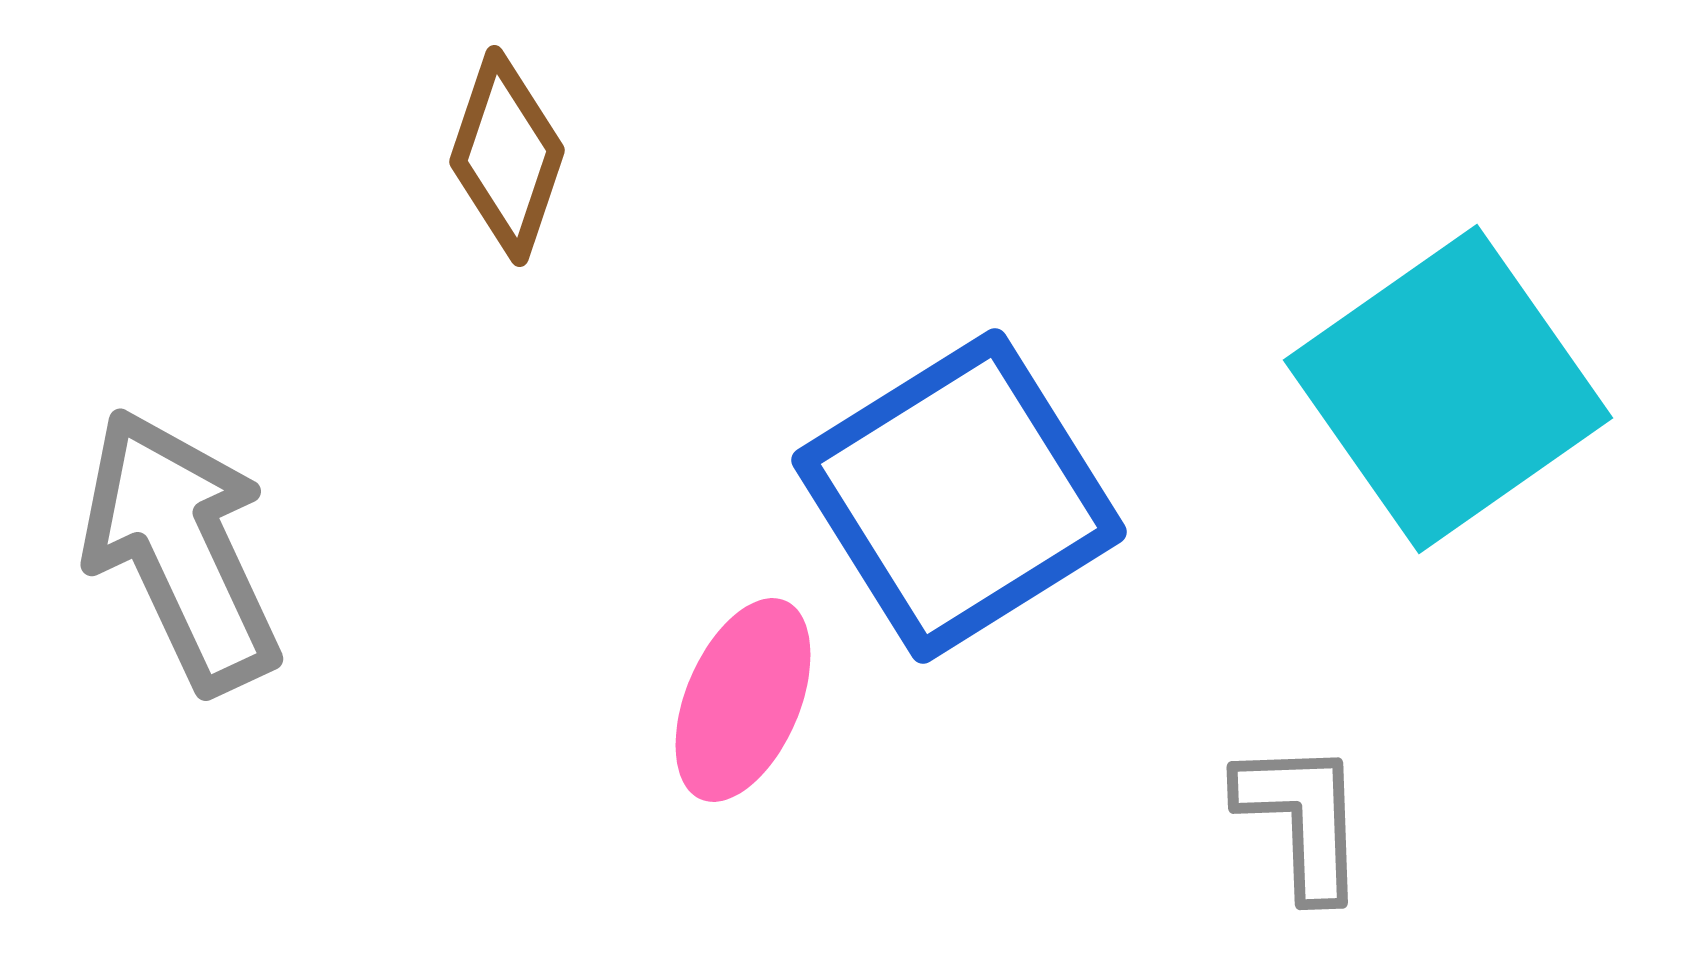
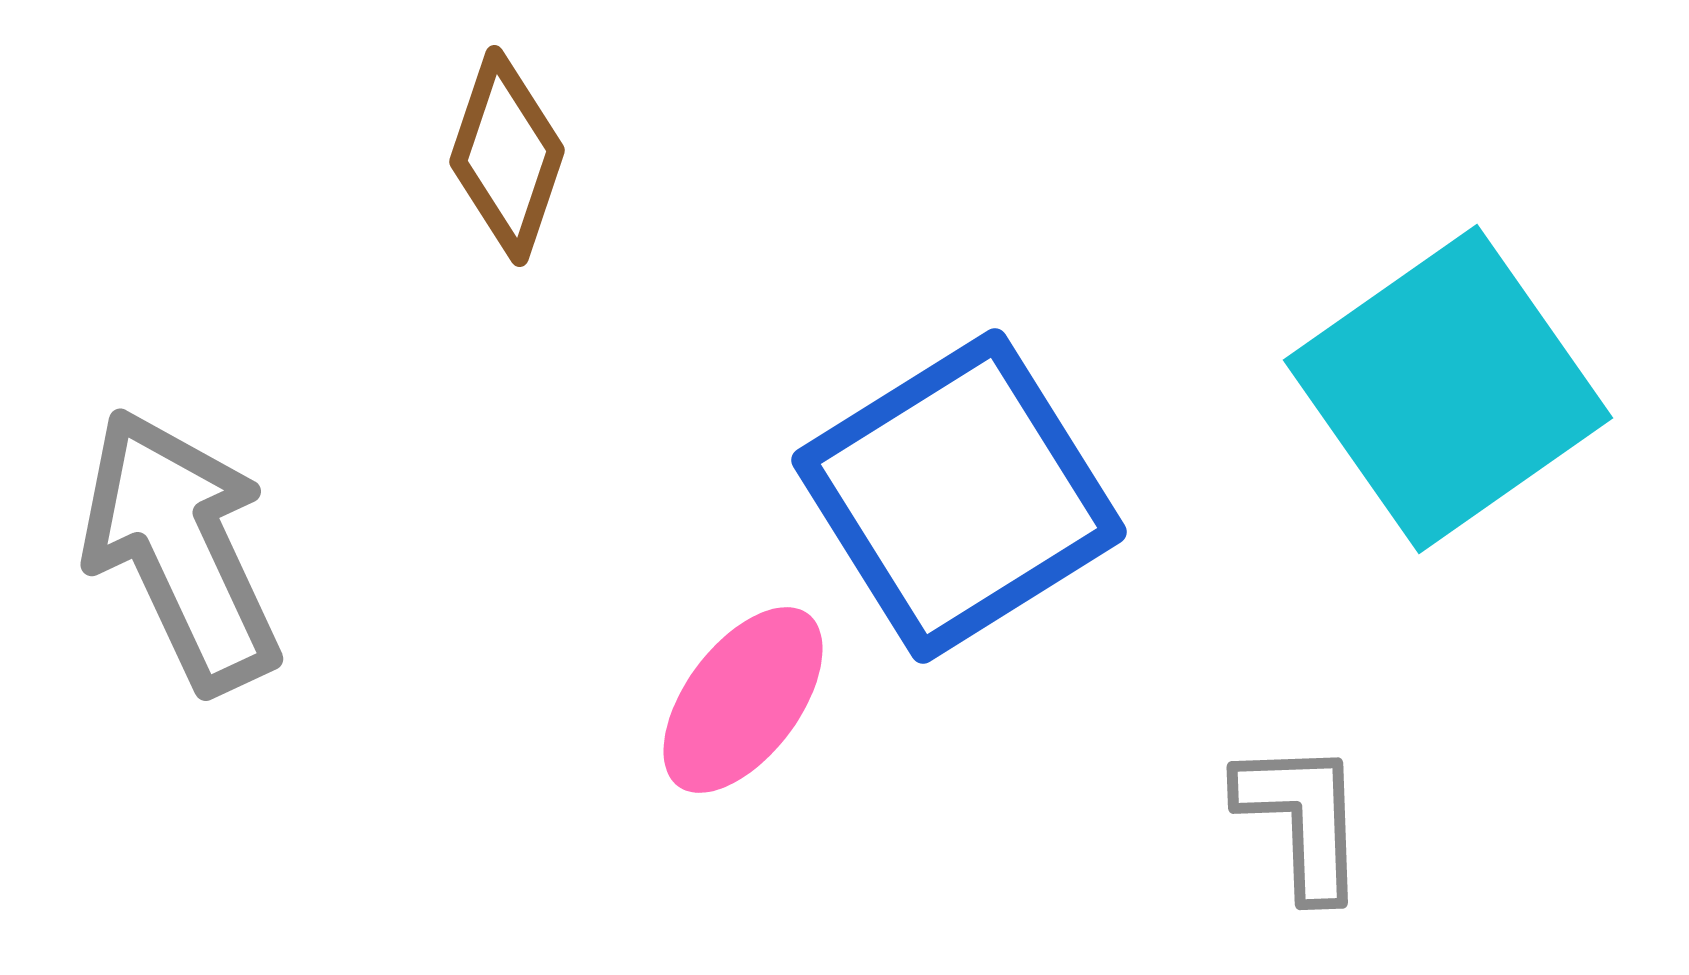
pink ellipse: rotated 14 degrees clockwise
